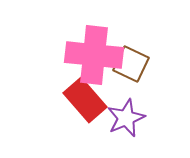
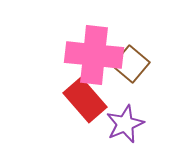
brown square: rotated 15 degrees clockwise
purple star: moved 1 px left, 6 px down
